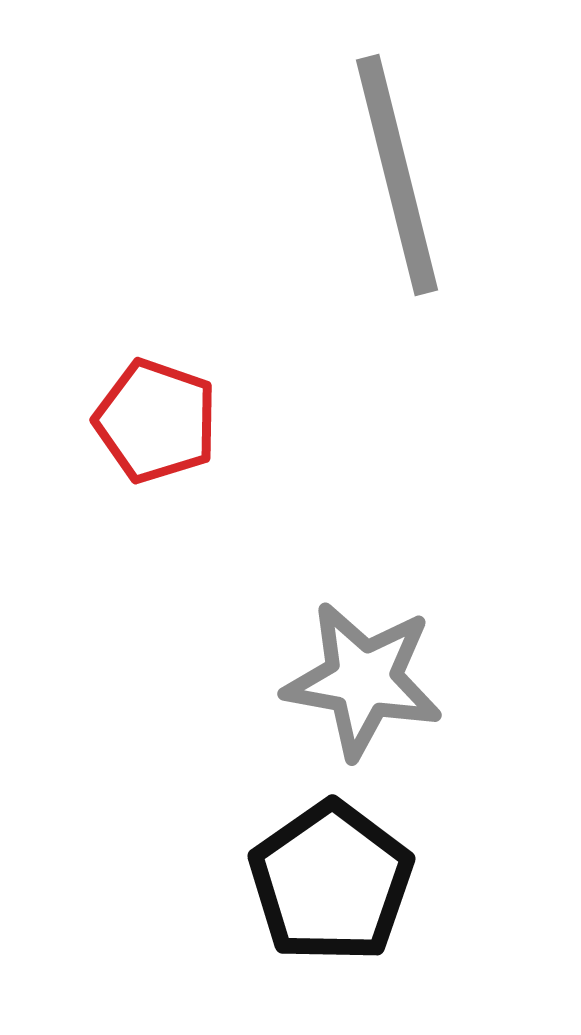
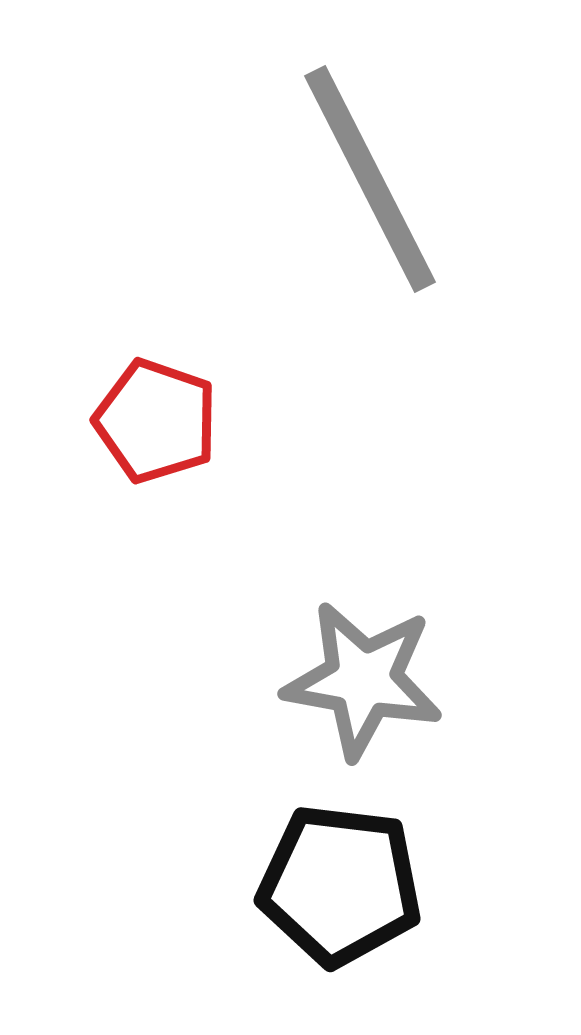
gray line: moved 27 px left, 4 px down; rotated 13 degrees counterclockwise
black pentagon: moved 9 px right, 3 px down; rotated 30 degrees counterclockwise
